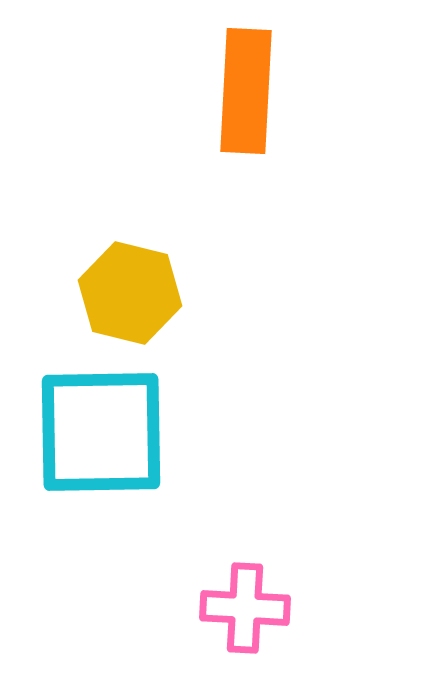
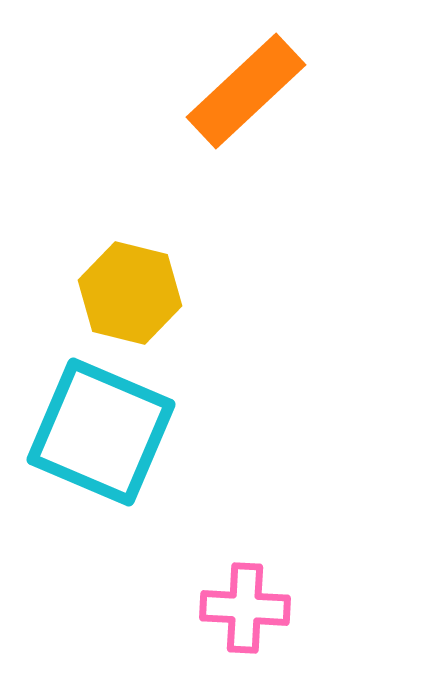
orange rectangle: rotated 44 degrees clockwise
cyan square: rotated 24 degrees clockwise
